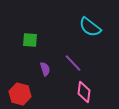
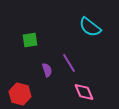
green square: rotated 14 degrees counterclockwise
purple line: moved 4 px left; rotated 12 degrees clockwise
purple semicircle: moved 2 px right, 1 px down
pink diamond: rotated 30 degrees counterclockwise
